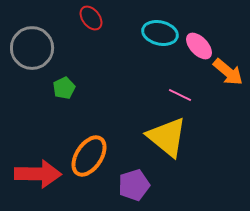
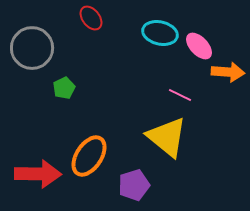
orange arrow: rotated 36 degrees counterclockwise
